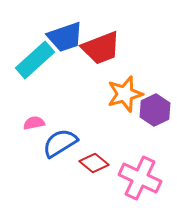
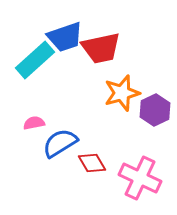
red trapezoid: rotated 9 degrees clockwise
orange star: moved 3 px left, 1 px up
red diamond: moved 2 px left; rotated 20 degrees clockwise
